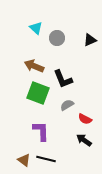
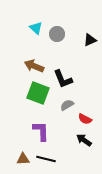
gray circle: moved 4 px up
brown triangle: moved 1 px left, 1 px up; rotated 40 degrees counterclockwise
